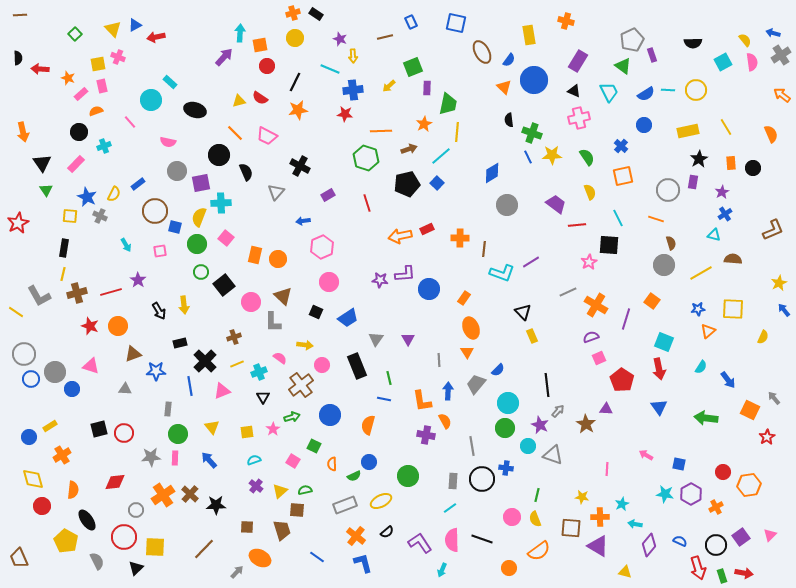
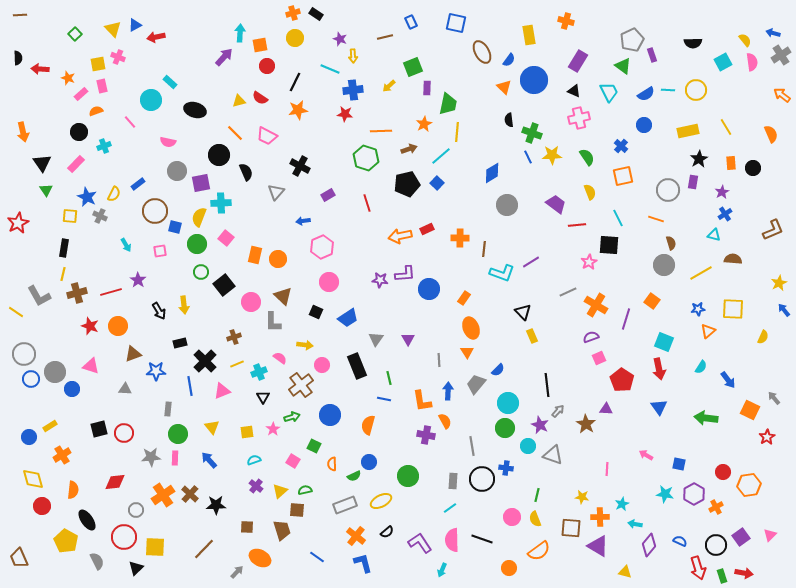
purple hexagon at (691, 494): moved 3 px right
